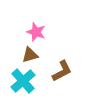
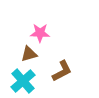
pink star: moved 4 px right, 1 px down; rotated 18 degrees counterclockwise
brown triangle: moved 1 px left, 1 px up
